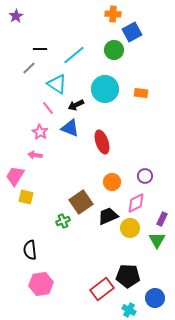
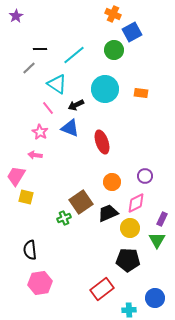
orange cross: rotated 21 degrees clockwise
pink trapezoid: moved 1 px right
black trapezoid: moved 3 px up
green cross: moved 1 px right, 3 px up
black pentagon: moved 16 px up
pink hexagon: moved 1 px left, 1 px up
cyan cross: rotated 32 degrees counterclockwise
